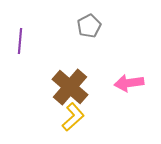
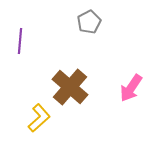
gray pentagon: moved 4 px up
pink arrow: moved 2 px right, 5 px down; rotated 48 degrees counterclockwise
yellow L-shape: moved 34 px left, 1 px down
